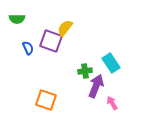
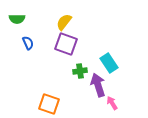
yellow semicircle: moved 1 px left, 6 px up
purple square: moved 15 px right, 3 px down
blue semicircle: moved 5 px up
cyan rectangle: moved 2 px left
green cross: moved 5 px left
purple arrow: moved 2 px right, 1 px up; rotated 40 degrees counterclockwise
orange square: moved 3 px right, 4 px down
